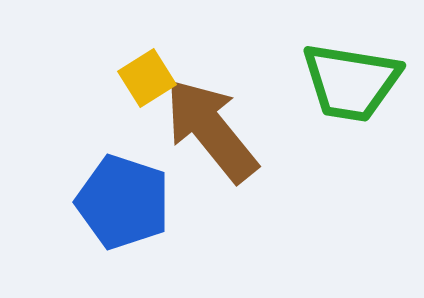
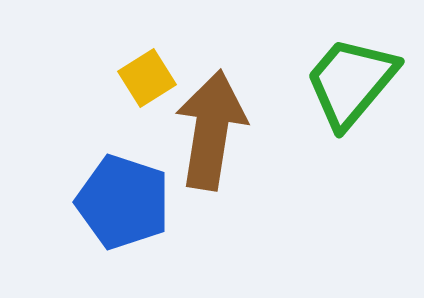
green trapezoid: rotated 121 degrees clockwise
brown arrow: rotated 48 degrees clockwise
